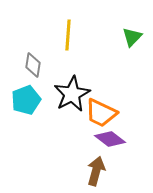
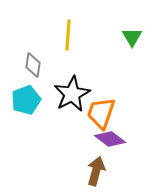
green triangle: rotated 15 degrees counterclockwise
orange trapezoid: rotated 84 degrees clockwise
